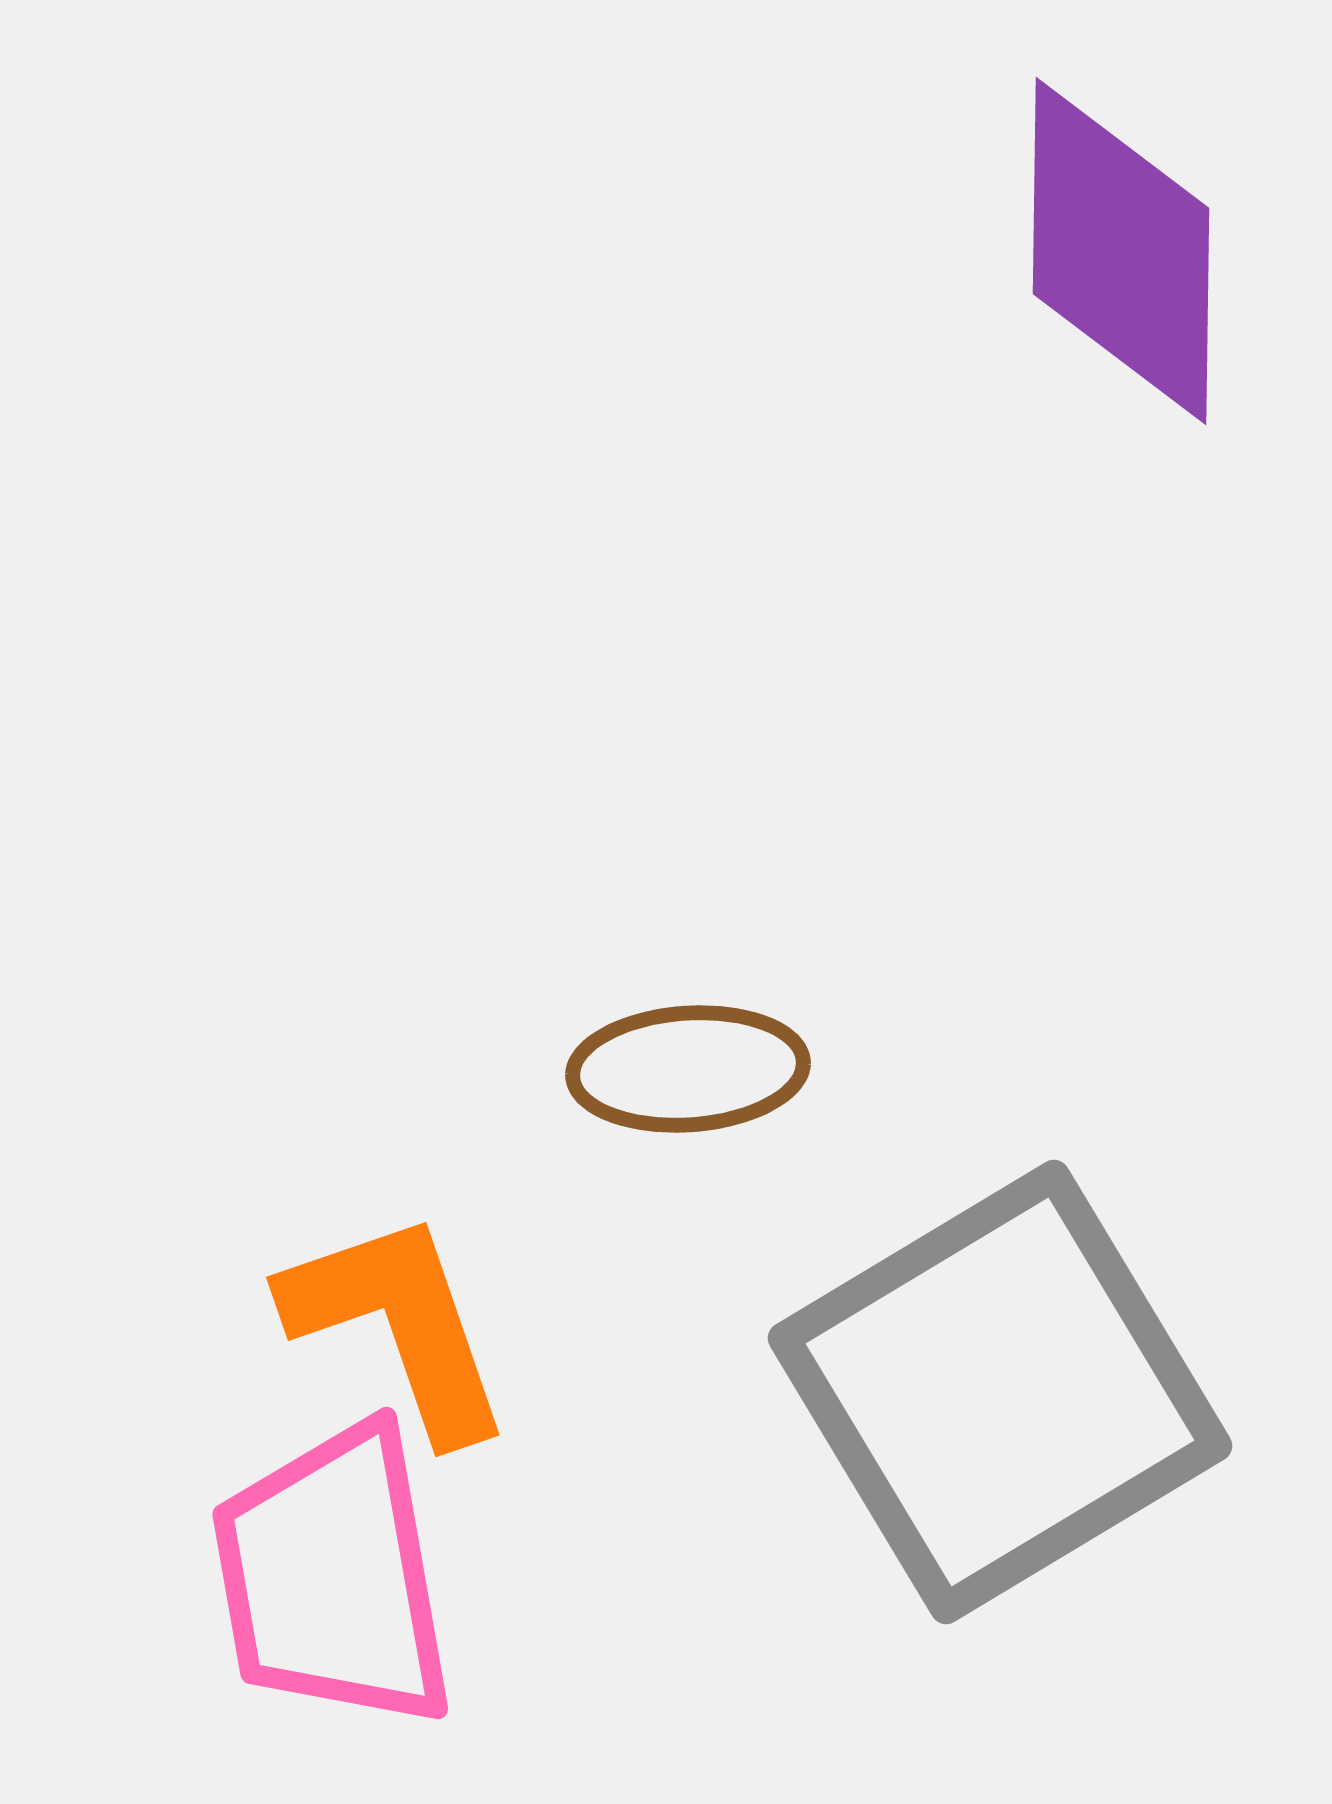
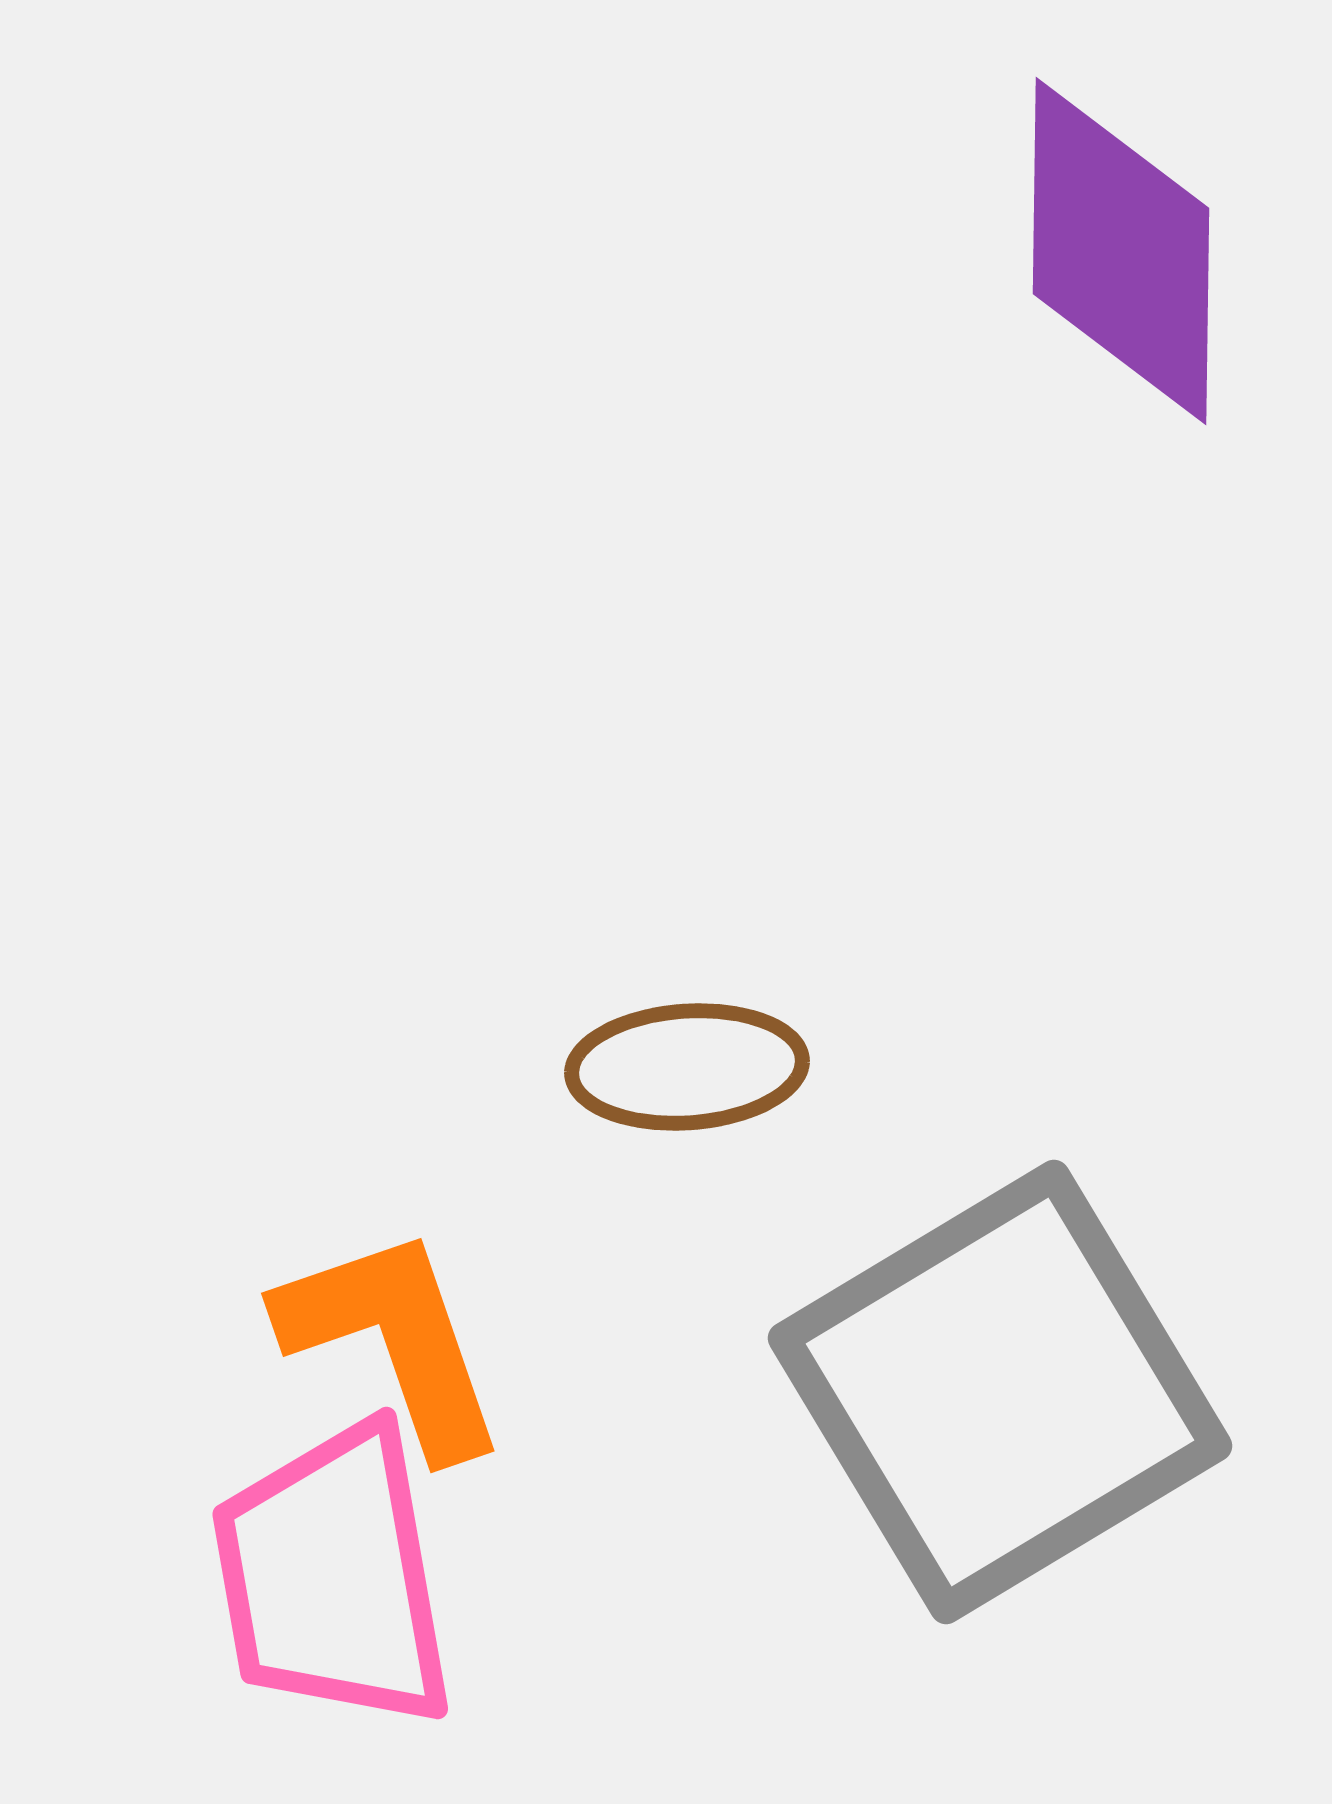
brown ellipse: moved 1 px left, 2 px up
orange L-shape: moved 5 px left, 16 px down
